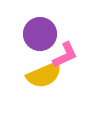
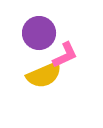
purple circle: moved 1 px left, 1 px up
